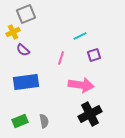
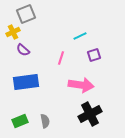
gray semicircle: moved 1 px right
